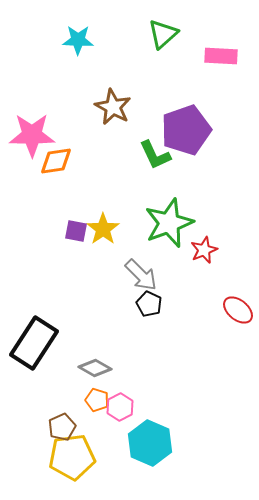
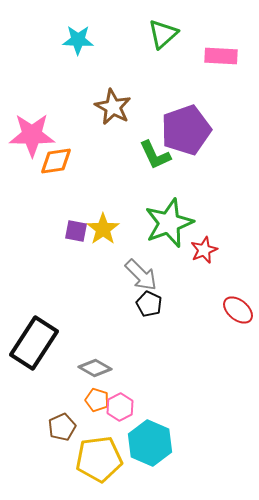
yellow pentagon: moved 27 px right, 2 px down
